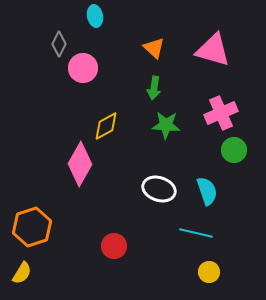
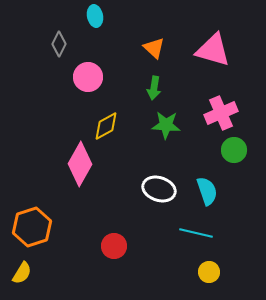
pink circle: moved 5 px right, 9 px down
